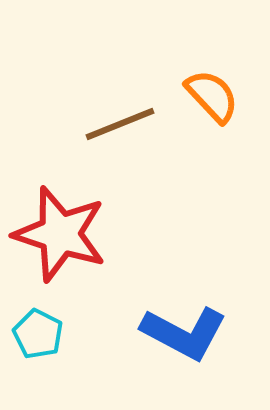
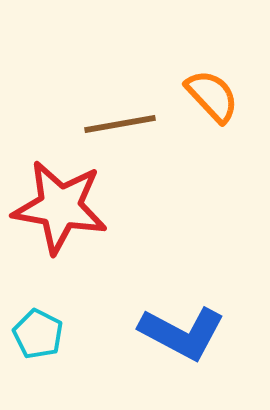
brown line: rotated 12 degrees clockwise
red star: moved 27 px up; rotated 8 degrees counterclockwise
blue L-shape: moved 2 px left
